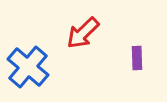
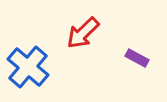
purple rectangle: rotated 60 degrees counterclockwise
